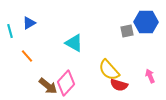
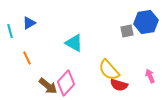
blue hexagon: rotated 10 degrees counterclockwise
orange line: moved 2 px down; rotated 16 degrees clockwise
